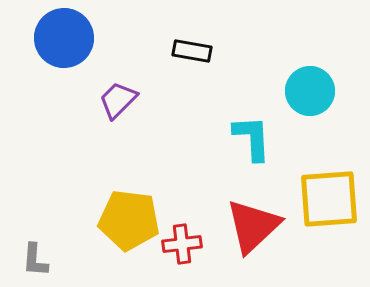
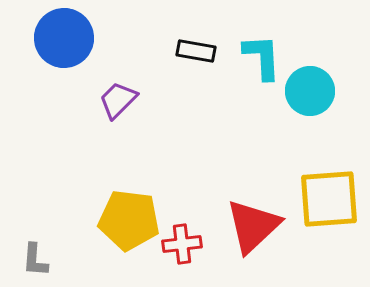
black rectangle: moved 4 px right
cyan L-shape: moved 10 px right, 81 px up
